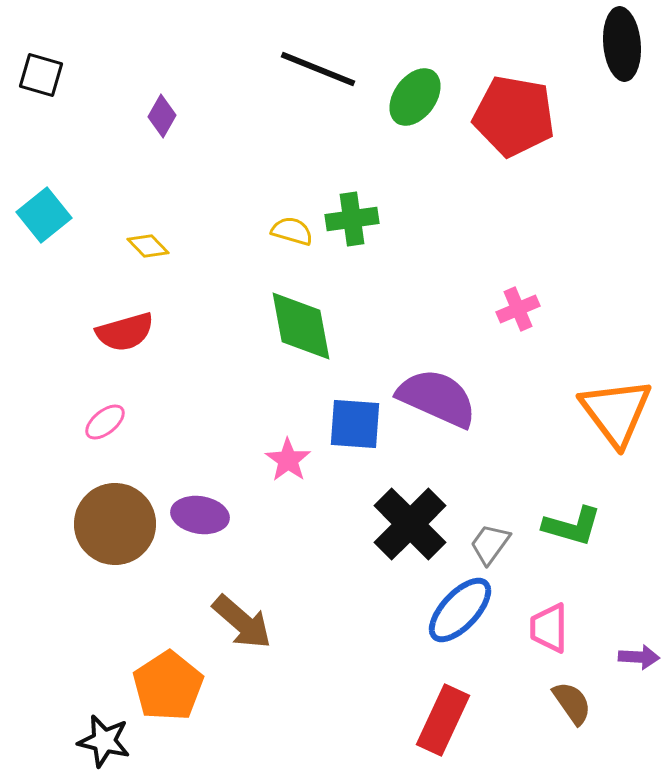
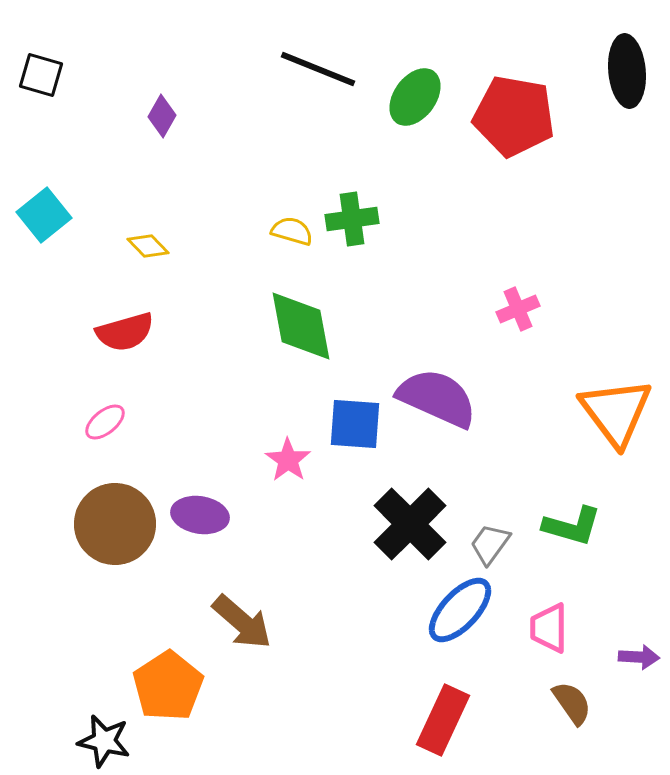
black ellipse: moved 5 px right, 27 px down
